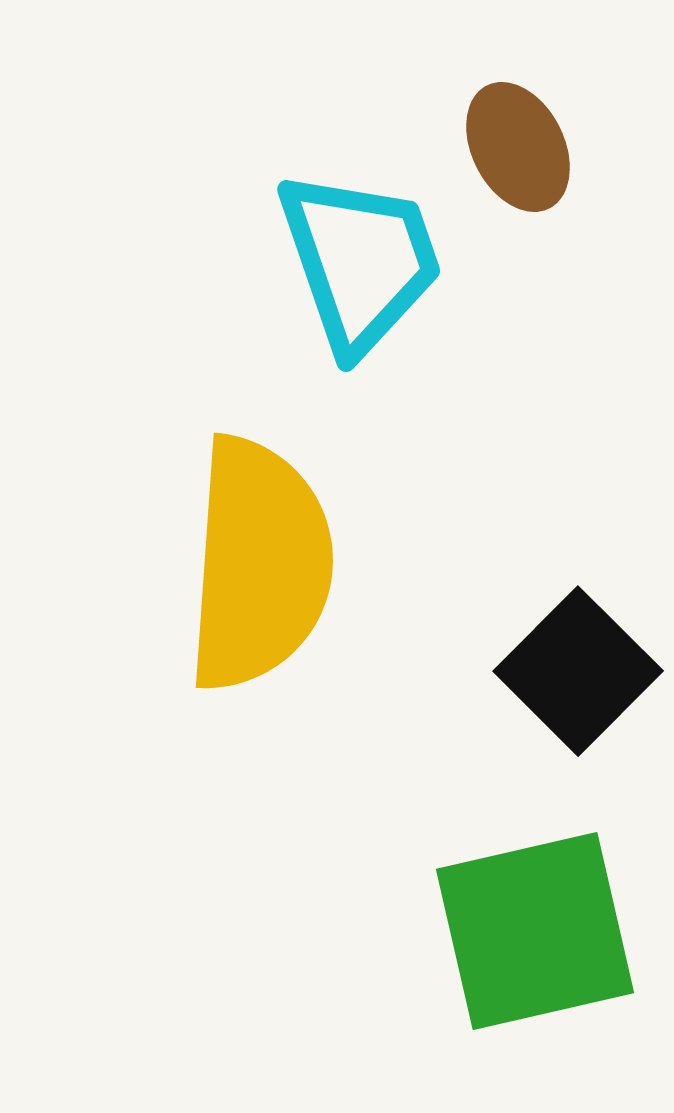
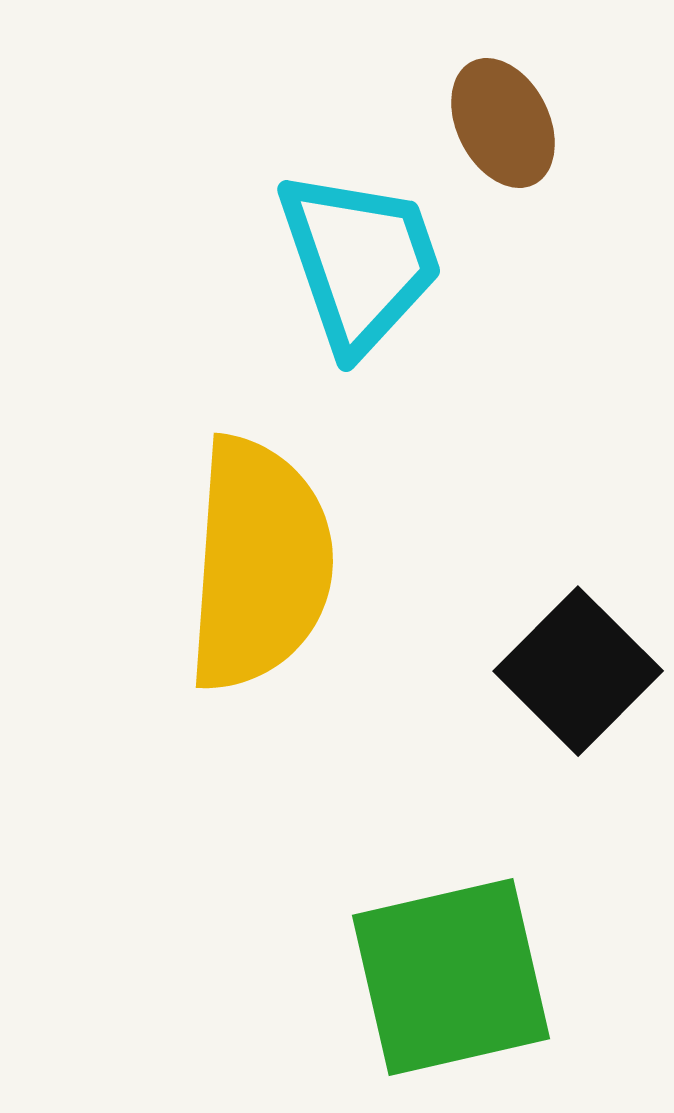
brown ellipse: moved 15 px left, 24 px up
green square: moved 84 px left, 46 px down
